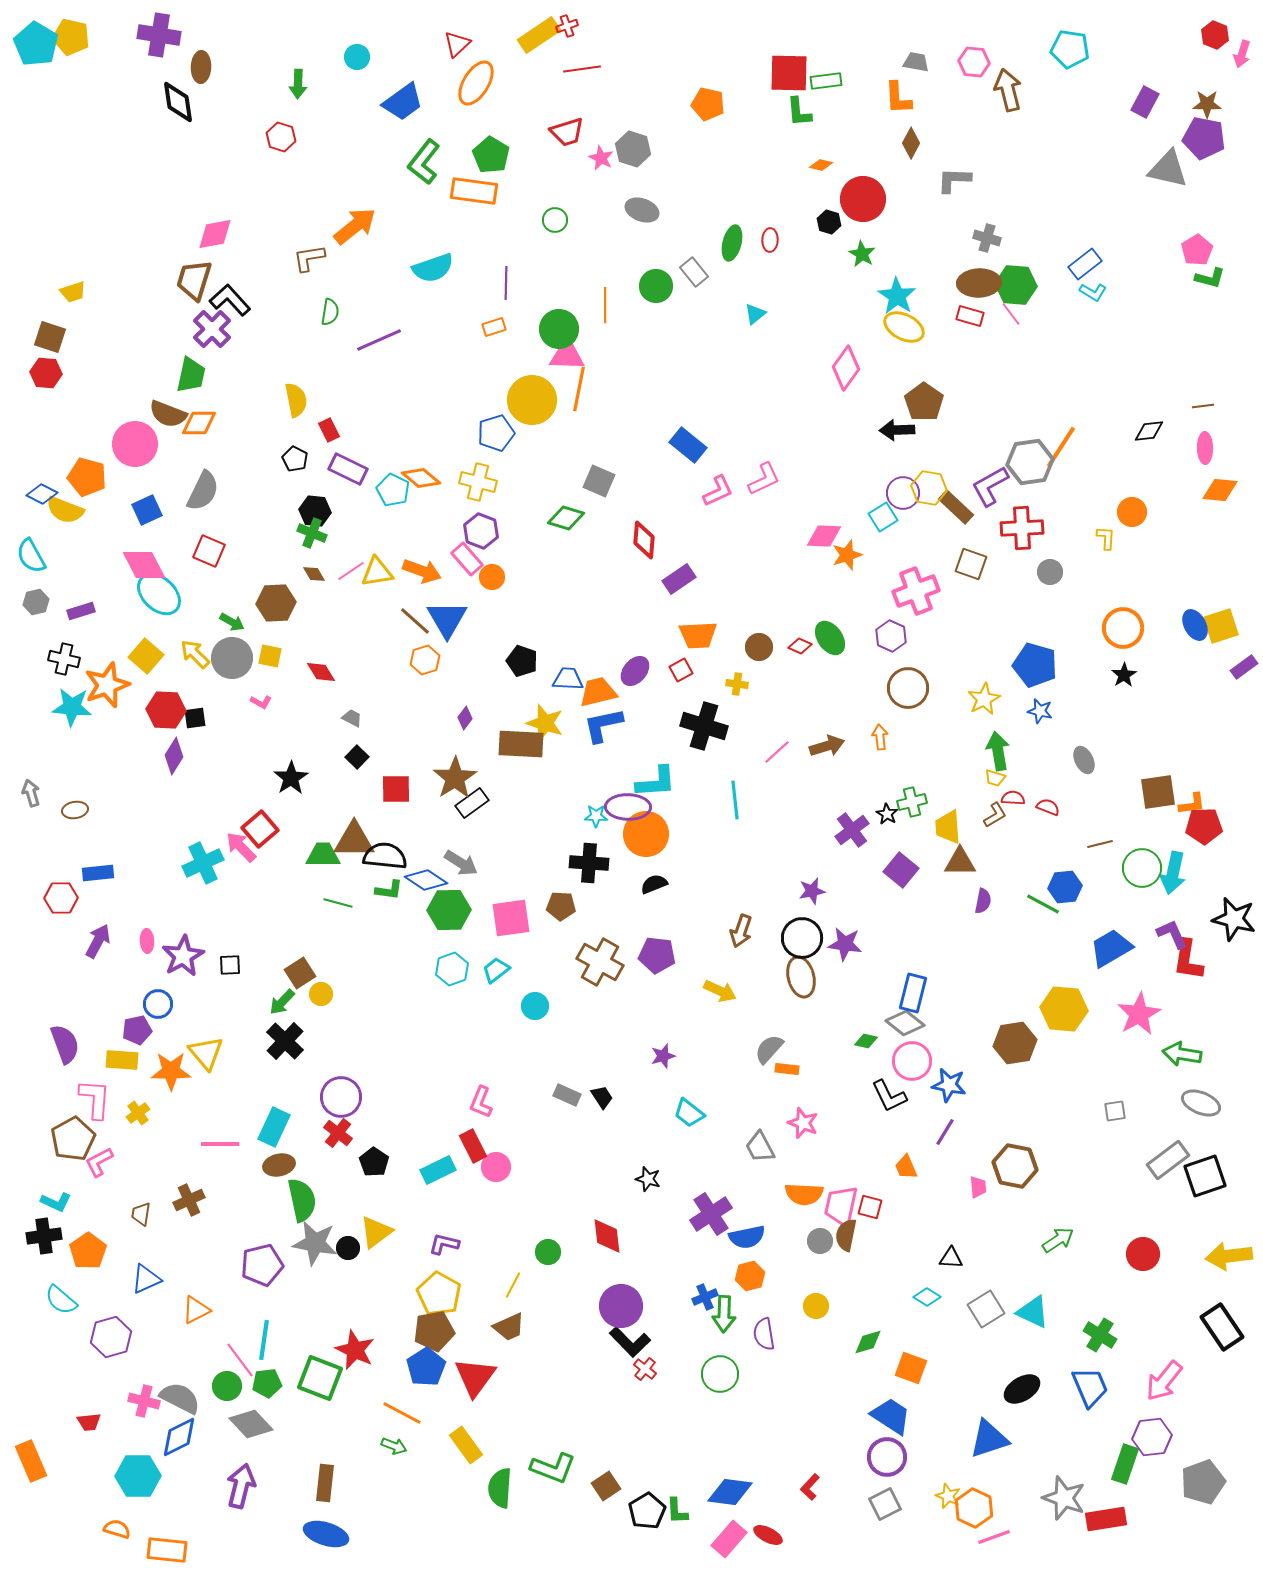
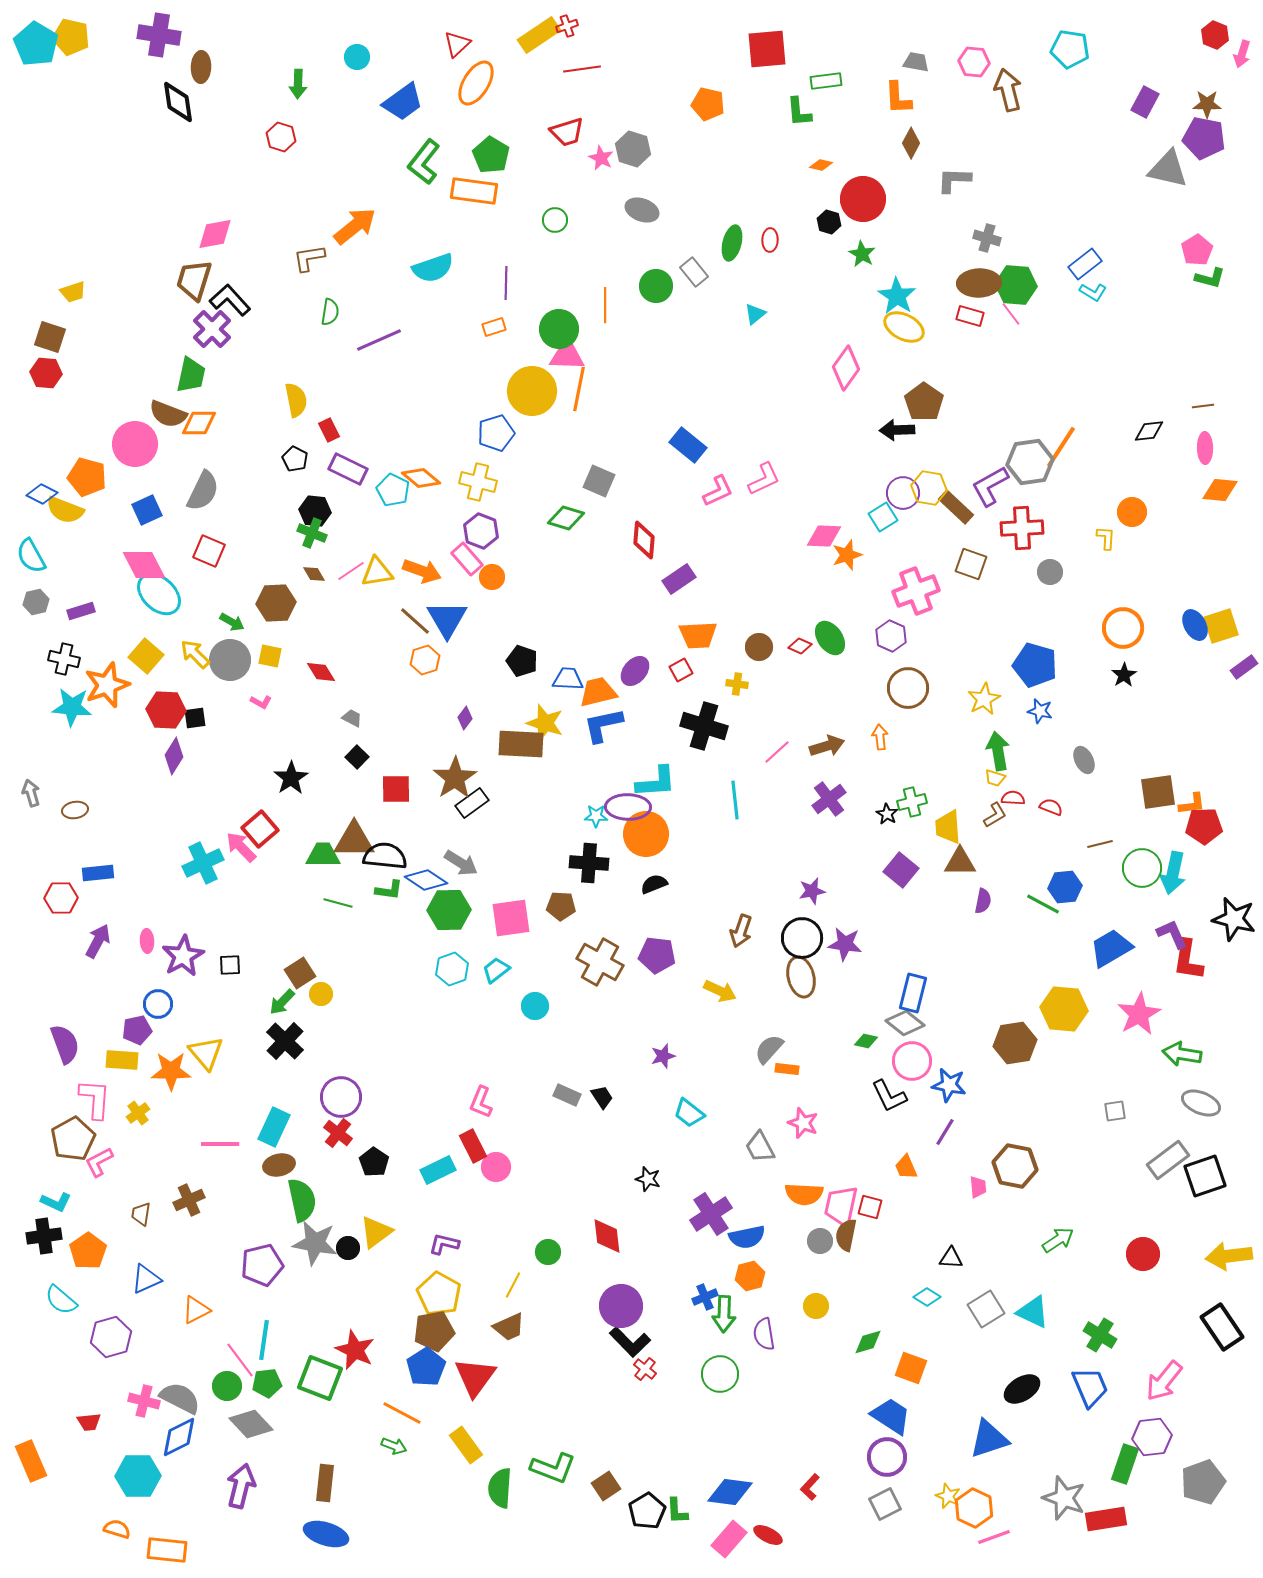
red square at (789, 73): moved 22 px left, 24 px up; rotated 6 degrees counterclockwise
yellow circle at (532, 400): moved 9 px up
gray circle at (232, 658): moved 2 px left, 2 px down
red semicircle at (1048, 807): moved 3 px right
purple cross at (852, 830): moved 23 px left, 31 px up
